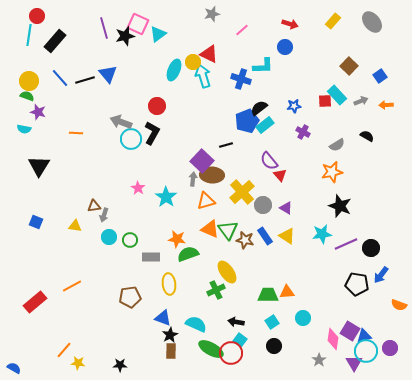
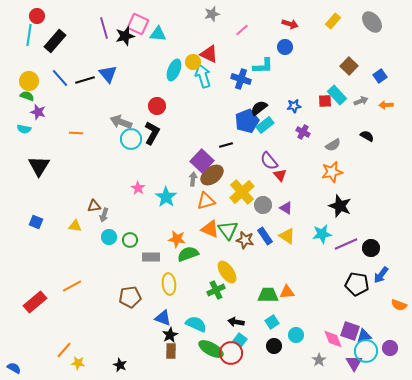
cyan triangle at (158, 34): rotated 42 degrees clockwise
gray semicircle at (337, 145): moved 4 px left
brown ellipse at (212, 175): rotated 40 degrees counterclockwise
cyan circle at (303, 318): moved 7 px left, 17 px down
purple square at (350, 331): rotated 12 degrees counterclockwise
pink diamond at (333, 339): rotated 30 degrees counterclockwise
black star at (120, 365): rotated 24 degrees clockwise
